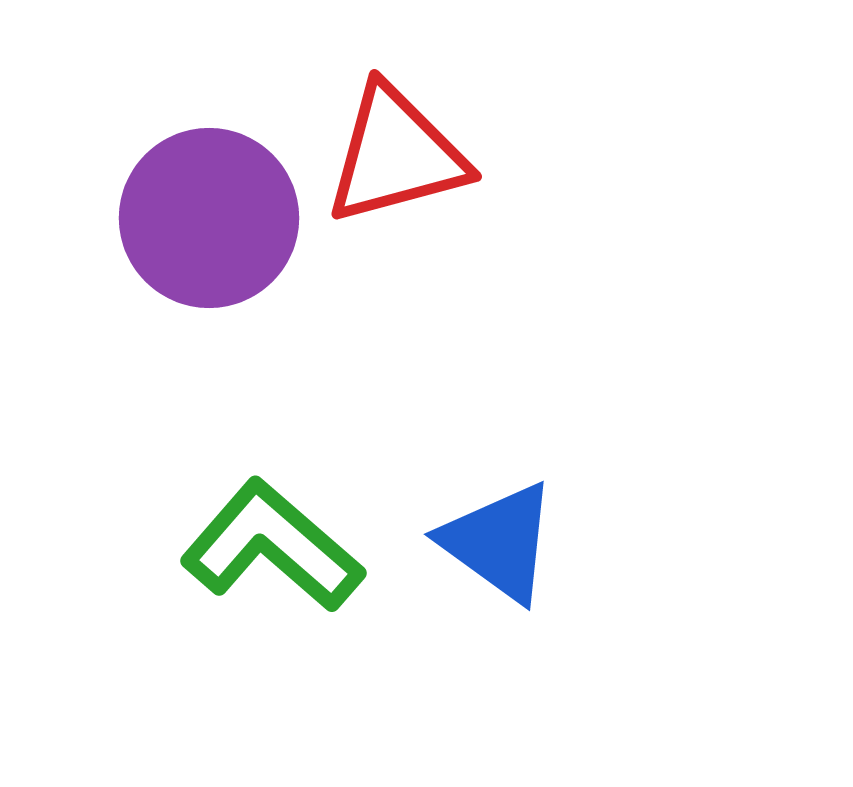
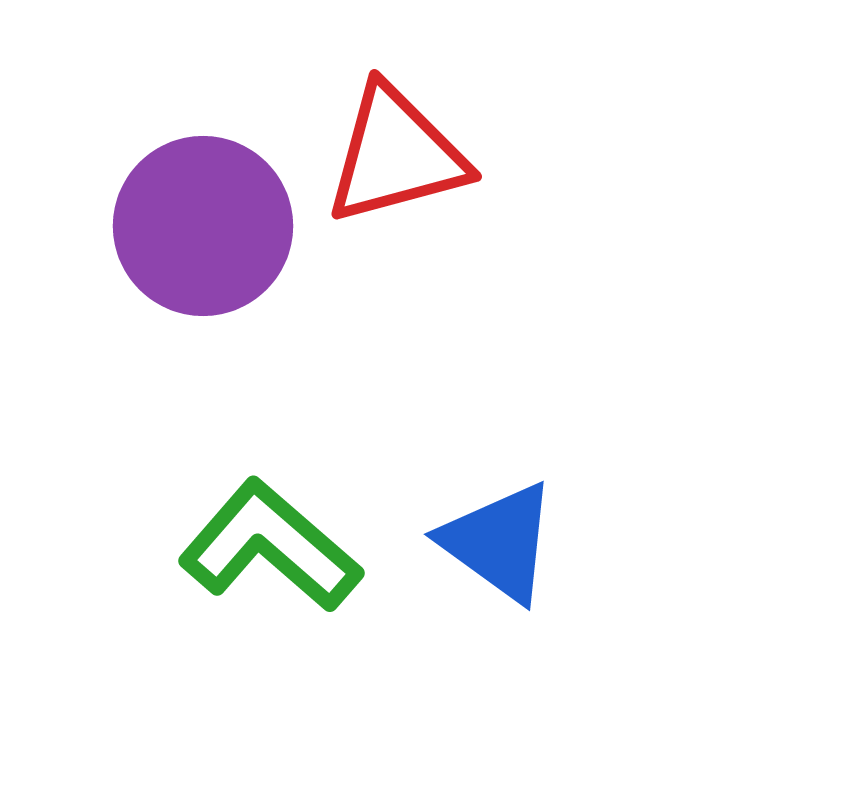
purple circle: moved 6 px left, 8 px down
green L-shape: moved 2 px left
